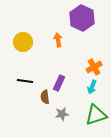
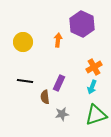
purple hexagon: moved 6 px down
orange arrow: rotated 16 degrees clockwise
